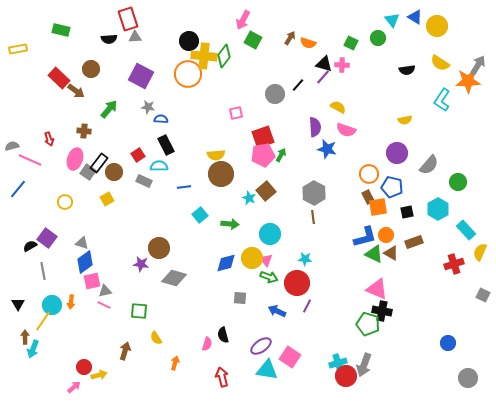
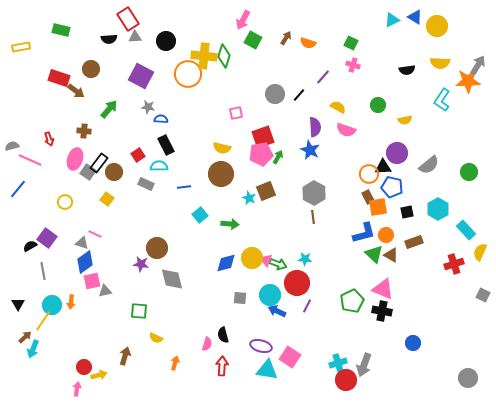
red rectangle at (128, 19): rotated 15 degrees counterclockwise
cyan triangle at (392, 20): rotated 42 degrees clockwise
brown arrow at (290, 38): moved 4 px left
green circle at (378, 38): moved 67 px down
black circle at (189, 41): moved 23 px left
yellow rectangle at (18, 49): moved 3 px right, 2 px up
green diamond at (224, 56): rotated 20 degrees counterclockwise
yellow semicircle at (440, 63): rotated 30 degrees counterclockwise
black triangle at (324, 64): moved 59 px right, 103 px down; rotated 18 degrees counterclockwise
pink cross at (342, 65): moved 11 px right; rotated 16 degrees clockwise
red rectangle at (59, 78): rotated 25 degrees counterclockwise
black line at (298, 85): moved 1 px right, 10 px down
blue star at (327, 149): moved 17 px left, 1 px down; rotated 12 degrees clockwise
yellow semicircle at (216, 155): moved 6 px right, 7 px up; rotated 18 degrees clockwise
pink pentagon at (263, 155): moved 2 px left, 1 px up
green arrow at (281, 155): moved 3 px left, 2 px down
gray semicircle at (429, 165): rotated 10 degrees clockwise
gray rectangle at (144, 181): moved 2 px right, 3 px down
green circle at (458, 182): moved 11 px right, 10 px up
brown square at (266, 191): rotated 18 degrees clockwise
yellow square at (107, 199): rotated 24 degrees counterclockwise
cyan circle at (270, 234): moved 61 px down
blue L-shape at (365, 237): moved 1 px left, 4 px up
brown circle at (159, 248): moved 2 px left
brown triangle at (391, 253): moved 2 px down
green triangle at (374, 254): rotated 18 degrees clockwise
green arrow at (269, 277): moved 9 px right, 13 px up
gray diamond at (174, 278): moved 2 px left, 1 px down; rotated 60 degrees clockwise
pink triangle at (377, 289): moved 6 px right
pink line at (104, 305): moved 9 px left, 71 px up
green pentagon at (368, 324): moved 16 px left, 23 px up; rotated 30 degrees clockwise
brown arrow at (25, 337): rotated 48 degrees clockwise
yellow semicircle at (156, 338): rotated 32 degrees counterclockwise
blue circle at (448, 343): moved 35 px left
purple ellipse at (261, 346): rotated 50 degrees clockwise
brown arrow at (125, 351): moved 5 px down
red circle at (346, 376): moved 4 px down
red arrow at (222, 377): moved 11 px up; rotated 18 degrees clockwise
pink arrow at (74, 387): moved 3 px right, 2 px down; rotated 40 degrees counterclockwise
